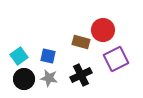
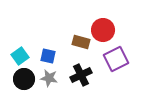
cyan square: moved 1 px right
